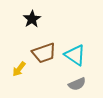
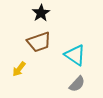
black star: moved 9 px right, 6 px up
brown trapezoid: moved 5 px left, 11 px up
gray semicircle: rotated 24 degrees counterclockwise
